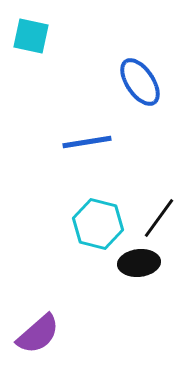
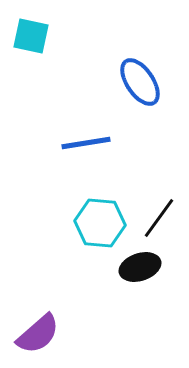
blue line: moved 1 px left, 1 px down
cyan hexagon: moved 2 px right, 1 px up; rotated 9 degrees counterclockwise
black ellipse: moved 1 px right, 4 px down; rotated 12 degrees counterclockwise
